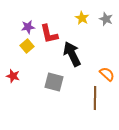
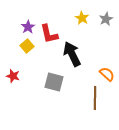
gray star: rotated 24 degrees clockwise
purple star: rotated 24 degrees counterclockwise
